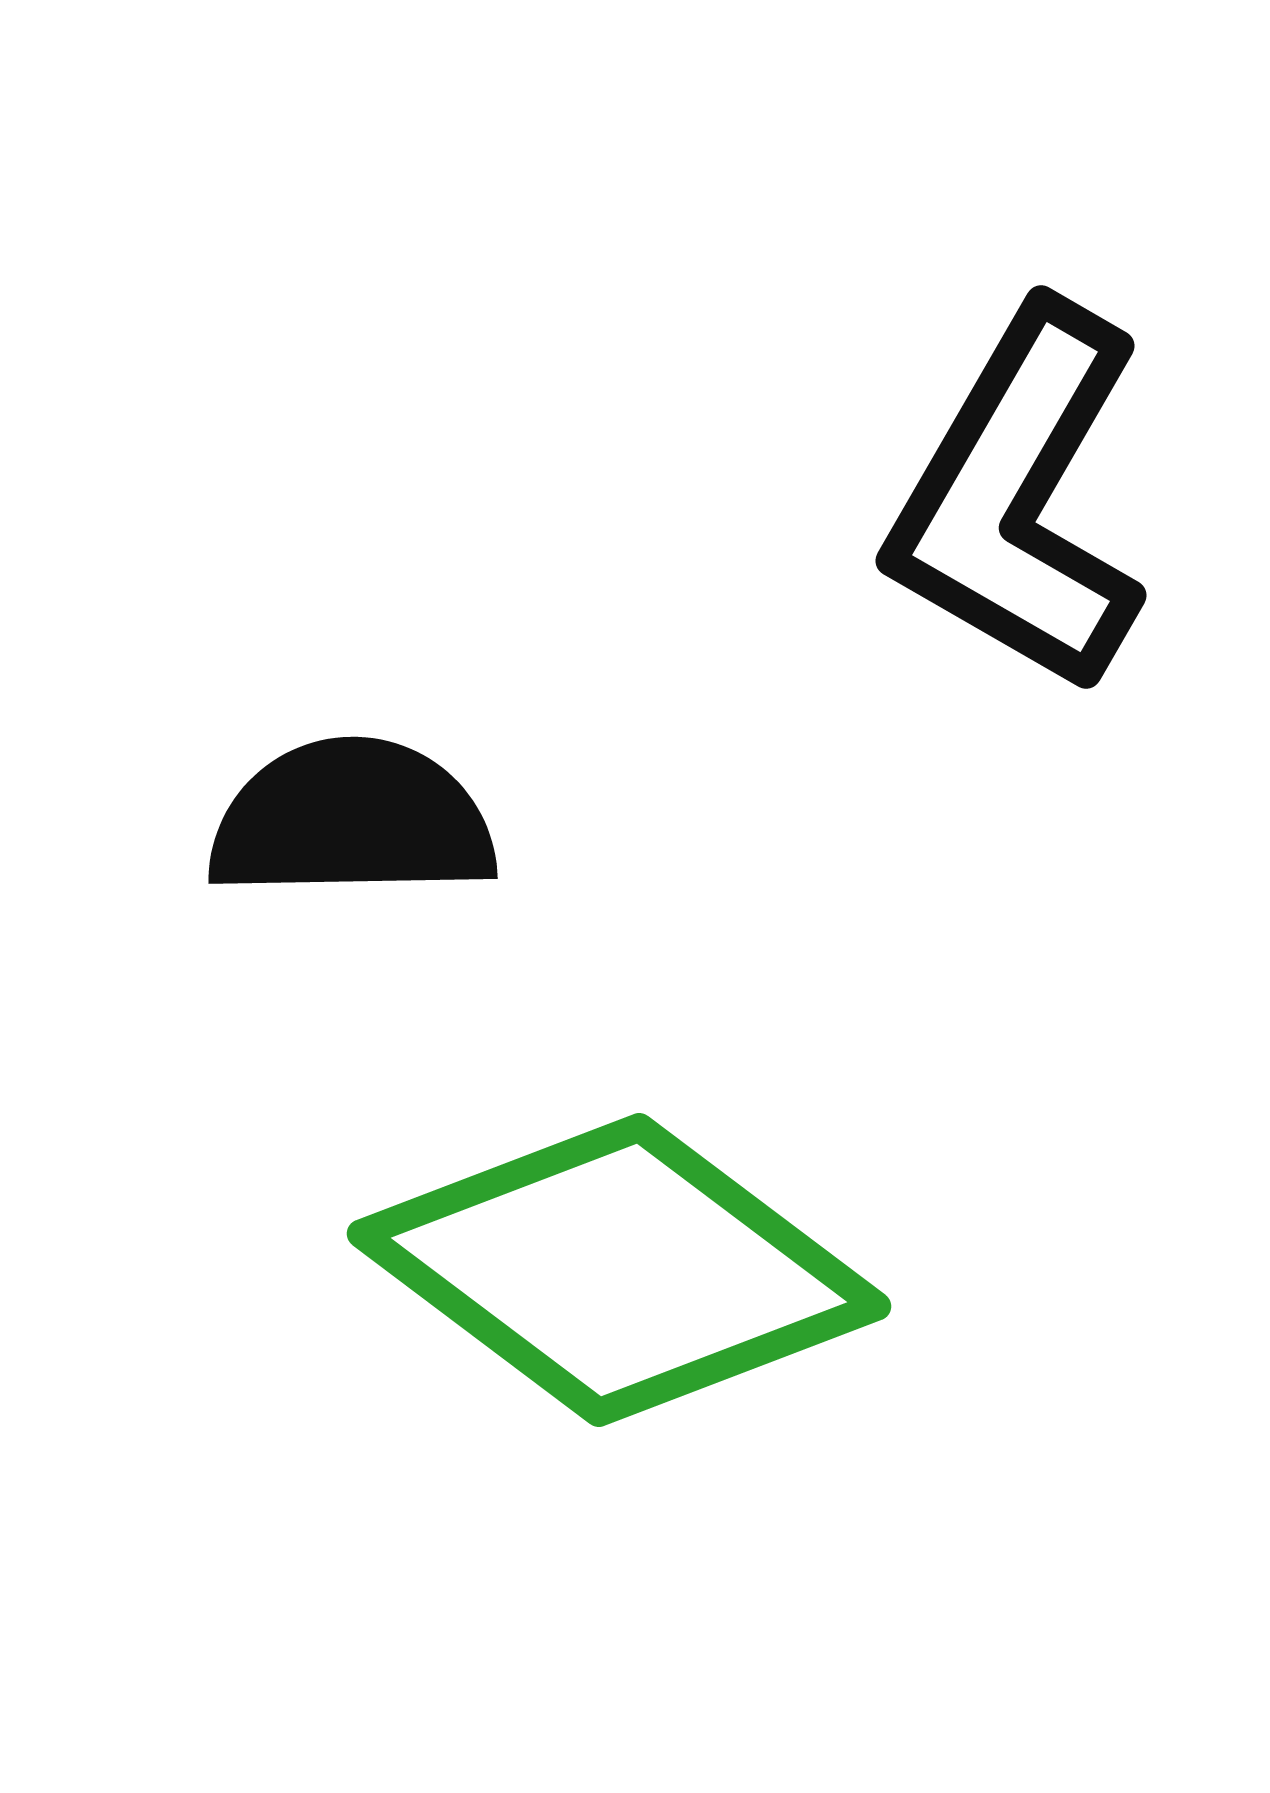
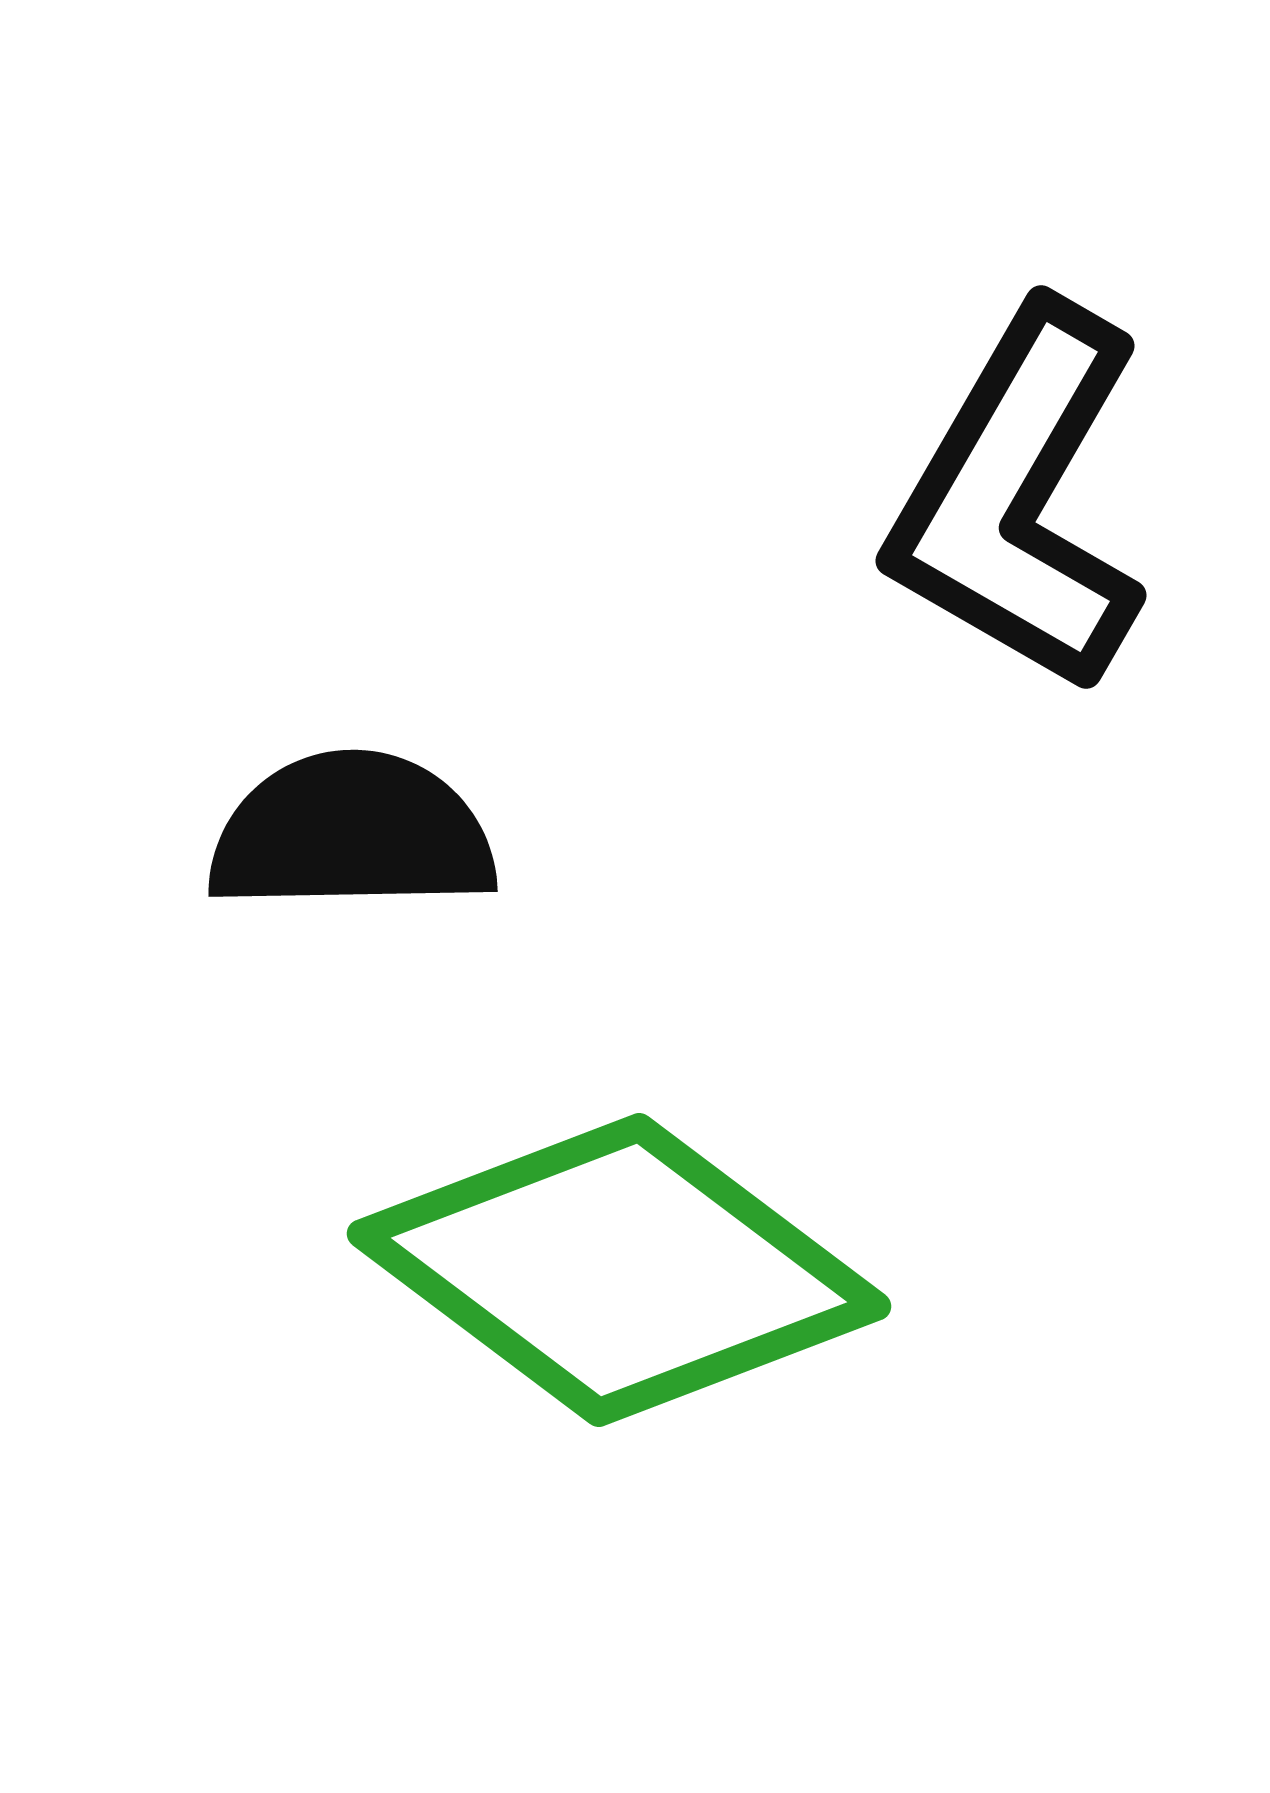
black semicircle: moved 13 px down
